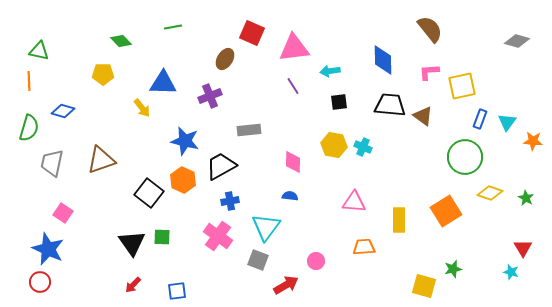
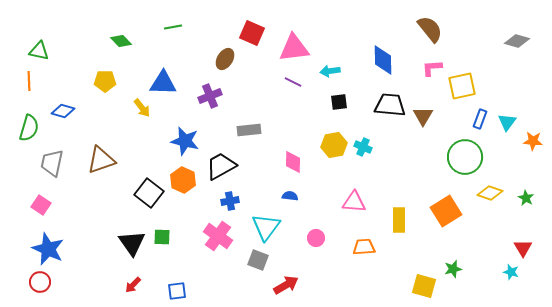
pink L-shape at (429, 72): moved 3 px right, 4 px up
yellow pentagon at (103, 74): moved 2 px right, 7 px down
purple line at (293, 86): moved 4 px up; rotated 30 degrees counterclockwise
brown triangle at (423, 116): rotated 25 degrees clockwise
yellow hexagon at (334, 145): rotated 20 degrees counterclockwise
pink square at (63, 213): moved 22 px left, 8 px up
pink circle at (316, 261): moved 23 px up
